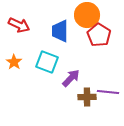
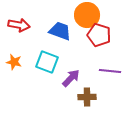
red arrow: rotated 15 degrees counterclockwise
blue trapezoid: rotated 110 degrees clockwise
red pentagon: rotated 15 degrees counterclockwise
orange star: rotated 21 degrees counterclockwise
purple line: moved 2 px right, 21 px up
